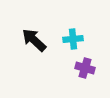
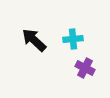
purple cross: rotated 12 degrees clockwise
